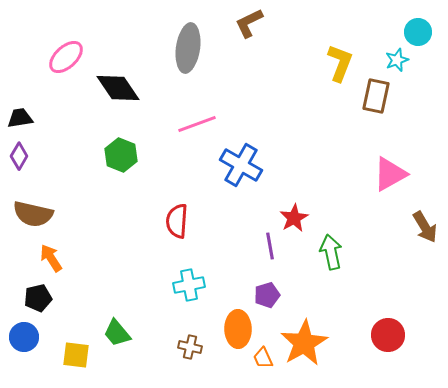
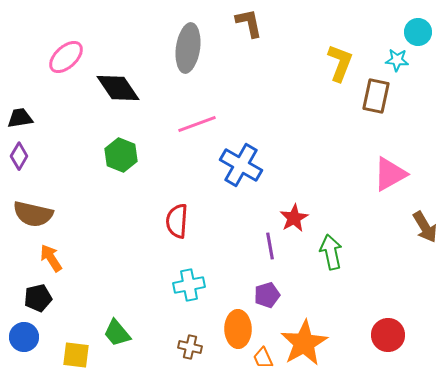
brown L-shape: rotated 104 degrees clockwise
cyan star: rotated 25 degrees clockwise
